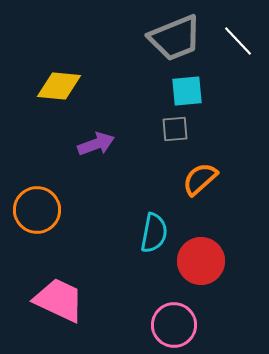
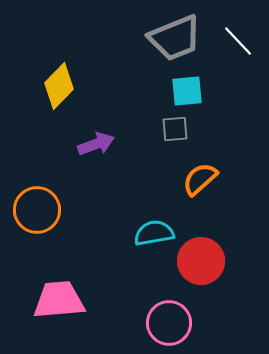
yellow diamond: rotated 51 degrees counterclockwise
cyan semicircle: rotated 111 degrees counterclockwise
pink trapezoid: rotated 30 degrees counterclockwise
pink circle: moved 5 px left, 2 px up
